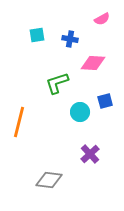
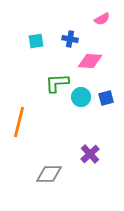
cyan square: moved 1 px left, 6 px down
pink diamond: moved 3 px left, 2 px up
green L-shape: rotated 15 degrees clockwise
blue square: moved 1 px right, 3 px up
cyan circle: moved 1 px right, 15 px up
gray diamond: moved 6 px up; rotated 8 degrees counterclockwise
